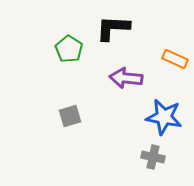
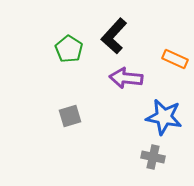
black L-shape: moved 1 px right, 8 px down; rotated 51 degrees counterclockwise
